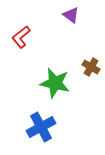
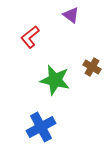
red L-shape: moved 9 px right
brown cross: moved 1 px right
green star: moved 3 px up
